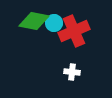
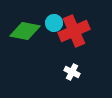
green diamond: moved 9 px left, 10 px down
white cross: rotated 21 degrees clockwise
